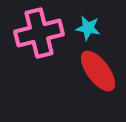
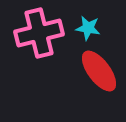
red ellipse: moved 1 px right
